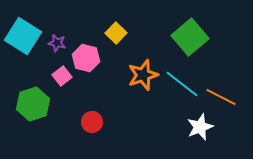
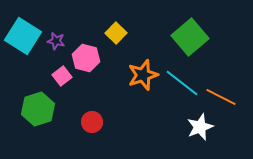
purple star: moved 1 px left, 2 px up
cyan line: moved 1 px up
green hexagon: moved 5 px right, 5 px down
